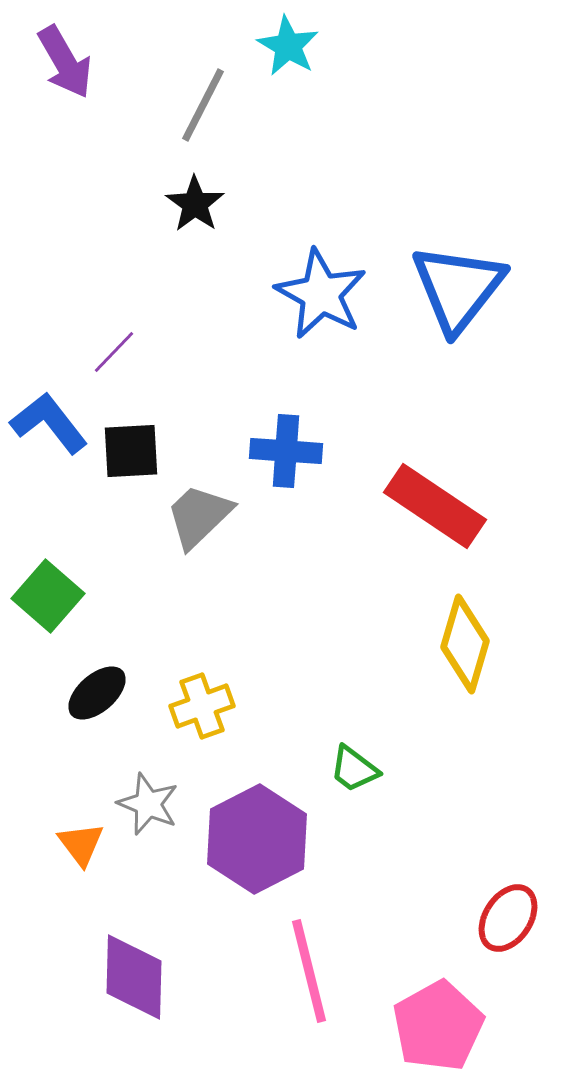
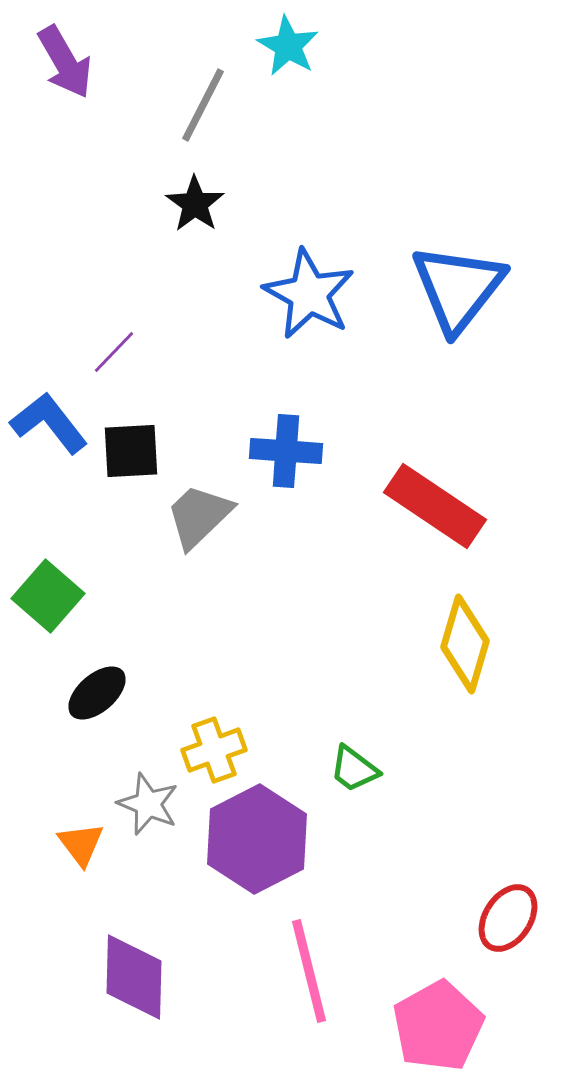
blue star: moved 12 px left
yellow cross: moved 12 px right, 44 px down
